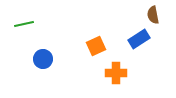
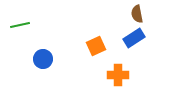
brown semicircle: moved 16 px left, 1 px up
green line: moved 4 px left, 1 px down
blue rectangle: moved 5 px left, 1 px up
orange cross: moved 2 px right, 2 px down
